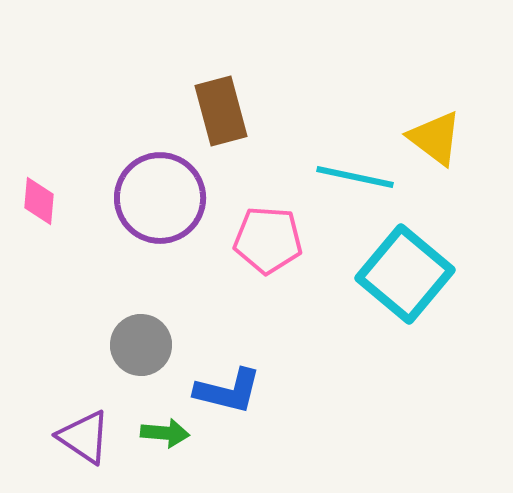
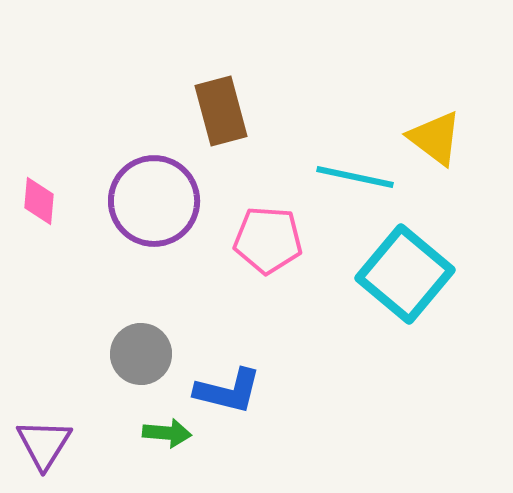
purple circle: moved 6 px left, 3 px down
gray circle: moved 9 px down
green arrow: moved 2 px right
purple triangle: moved 40 px left, 7 px down; rotated 28 degrees clockwise
